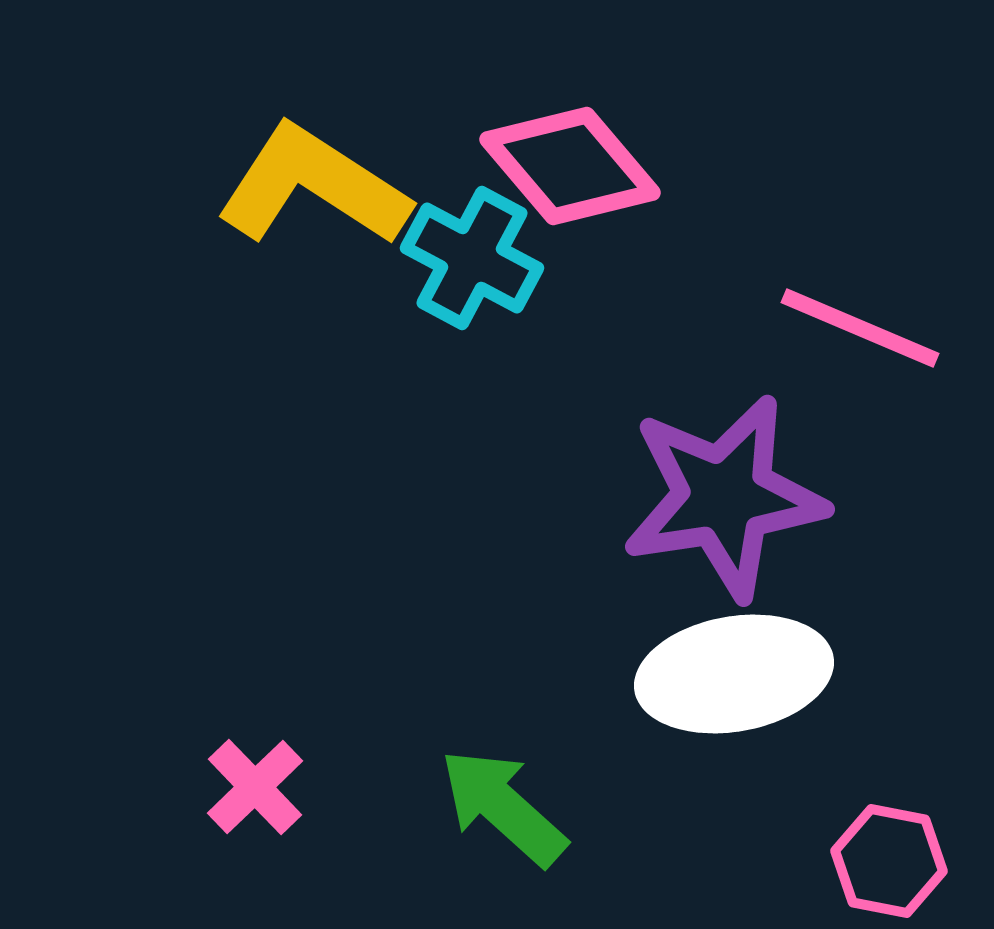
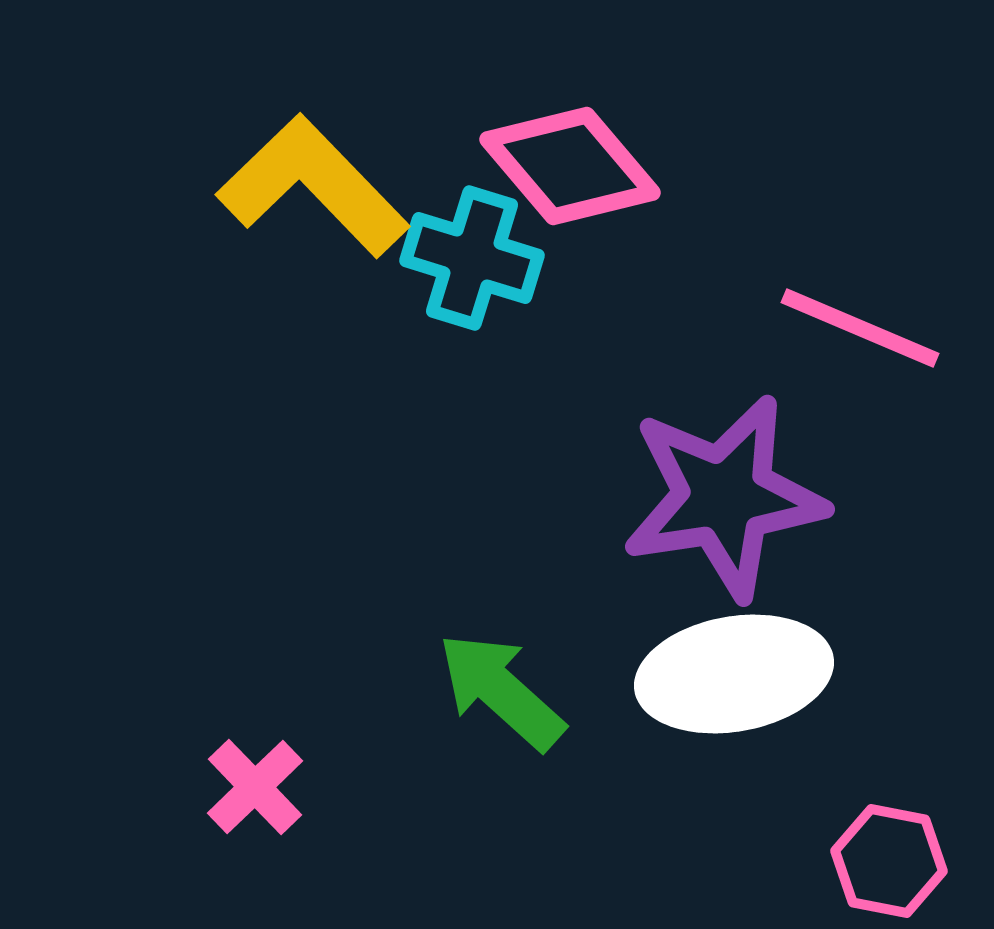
yellow L-shape: rotated 13 degrees clockwise
cyan cross: rotated 11 degrees counterclockwise
green arrow: moved 2 px left, 116 px up
